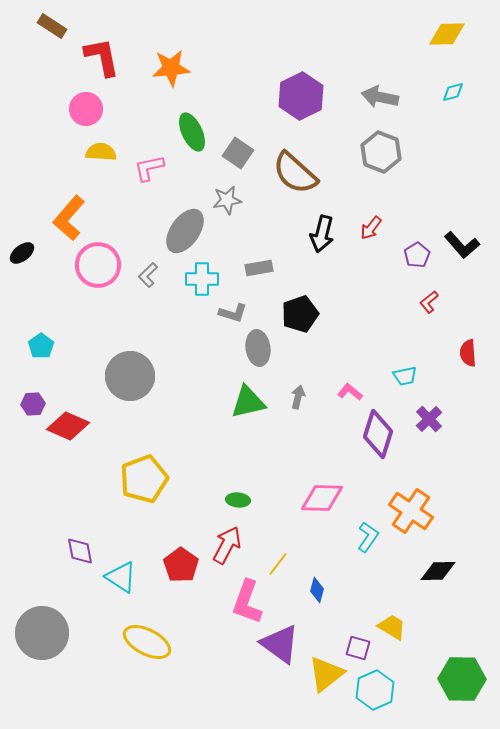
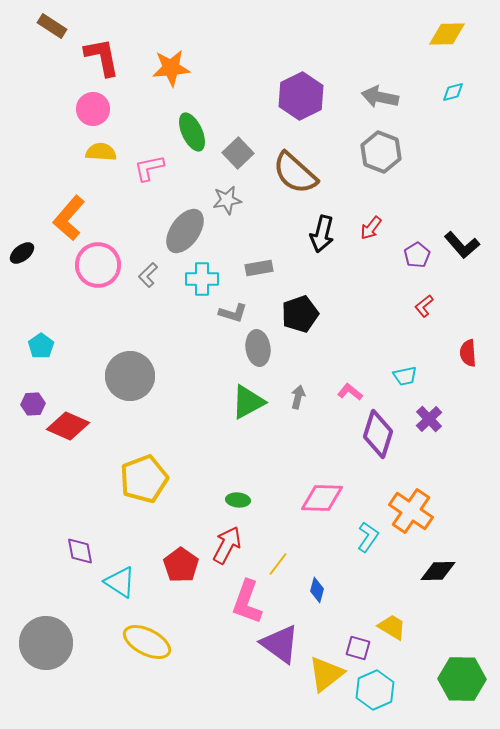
pink circle at (86, 109): moved 7 px right
gray square at (238, 153): rotated 12 degrees clockwise
red L-shape at (429, 302): moved 5 px left, 4 px down
green triangle at (248, 402): rotated 15 degrees counterclockwise
cyan triangle at (121, 577): moved 1 px left, 5 px down
gray circle at (42, 633): moved 4 px right, 10 px down
